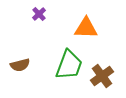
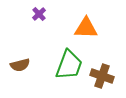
brown cross: rotated 35 degrees counterclockwise
